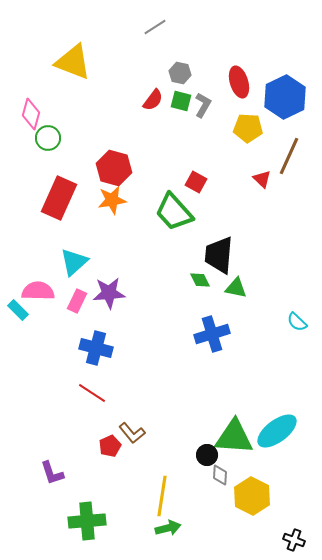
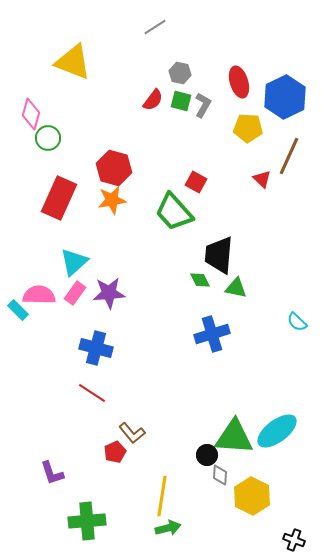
pink semicircle at (38, 291): moved 1 px right, 4 px down
pink rectangle at (77, 301): moved 2 px left, 8 px up; rotated 10 degrees clockwise
red pentagon at (110, 446): moved 5 px right, 6 px down
